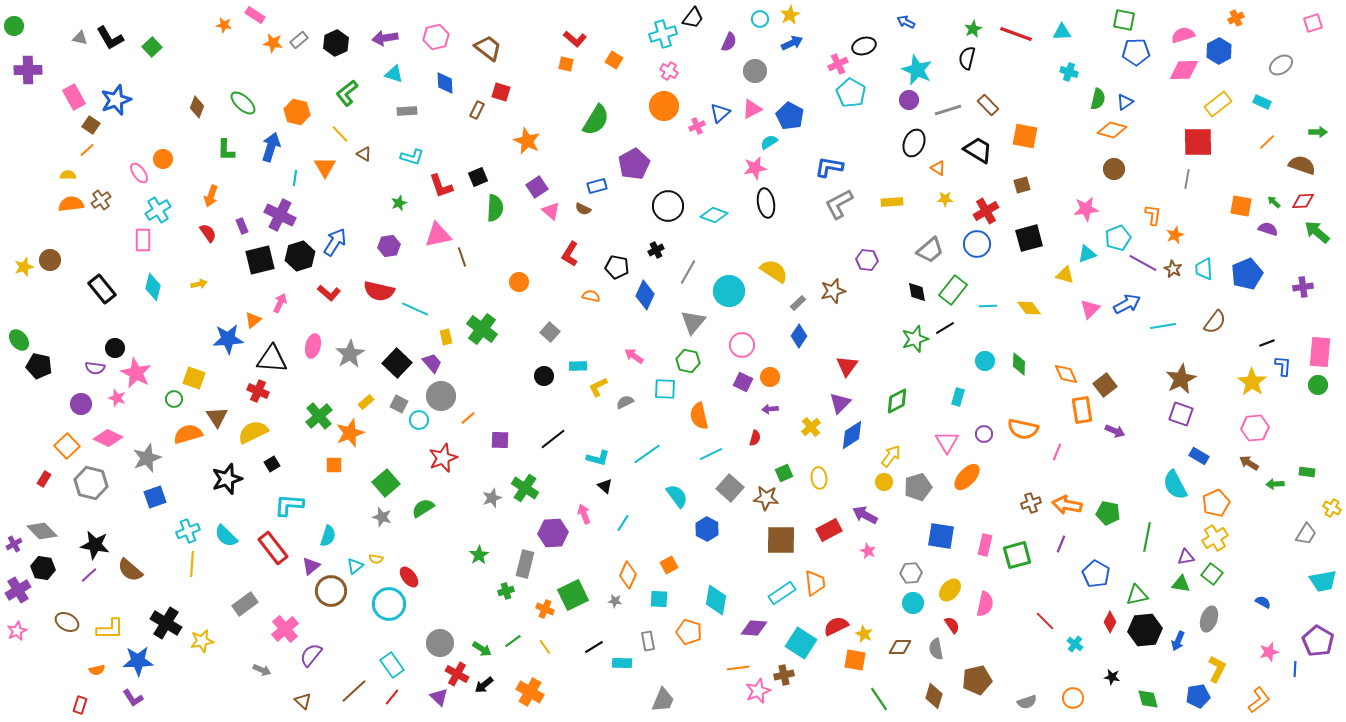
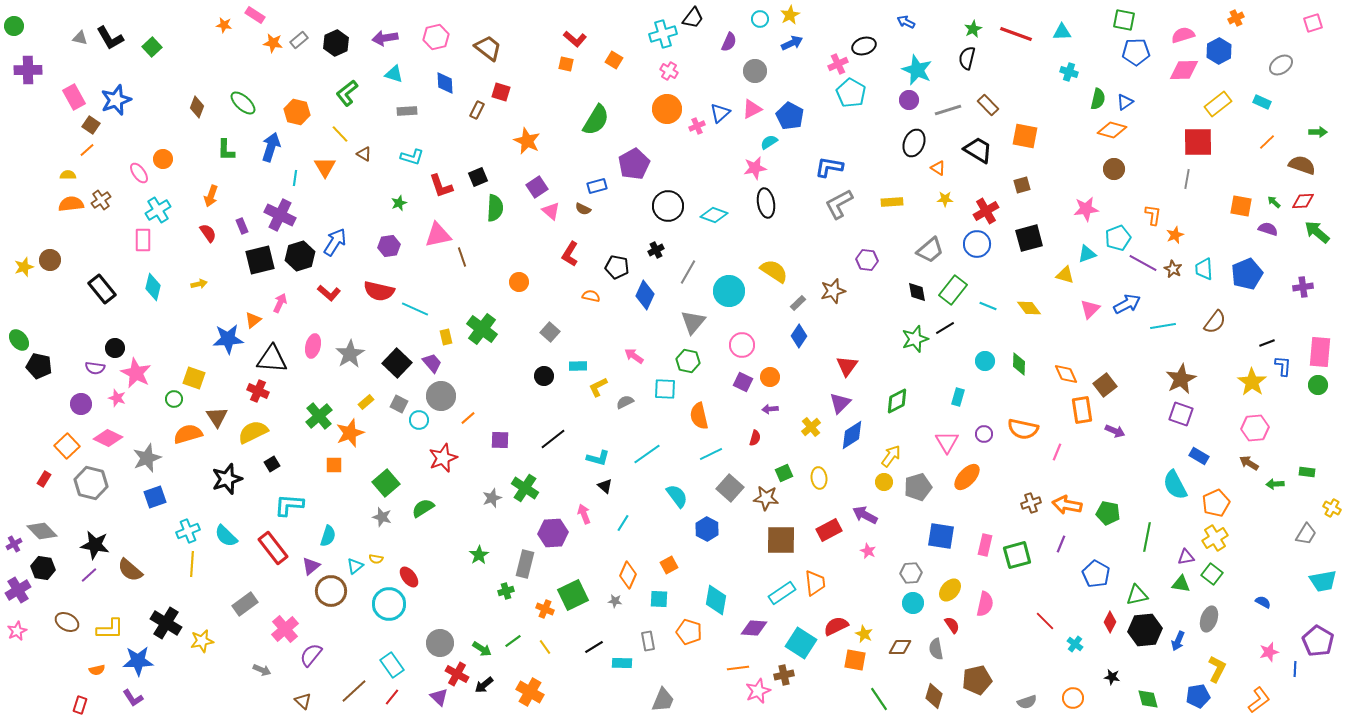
orange circle at (664, 106): moved 3 px right, 3 px down
cyan line at (988, 306): rotated 24 degrees clockwise
